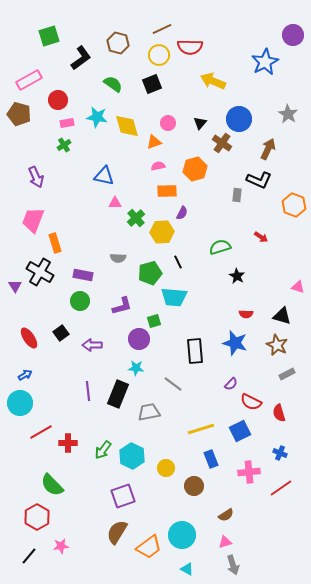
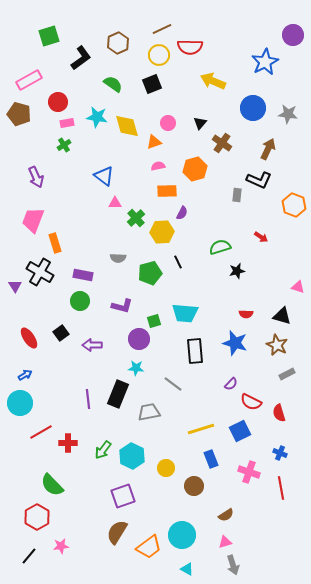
brown hexagon at (118, 43): rotated 20 degrees clockwise
red circle at (58, 100): moved 2 px down
gray star at (288, 114): rotated 24 degrees counterclockwise
blue circle at (239, 119): moved 14 px right, 11 px up
blue triangle at (104, 176): rotated 25 degrees clockwise
black star at (237, 276): moved 5 px up; rotated 28 degrees clockwise
cyan trapezoid at (174, 297): moved 11 px right, 16 px down
purple L-shape at (122, 306): rotated 30 degrees clockwise
purple line at (88, 391): moved 8 px down
pink cross at (249, 472): rotated 25 degrees clockwise
red line at (281, 488): rotated 65 degrees counterclockwise
